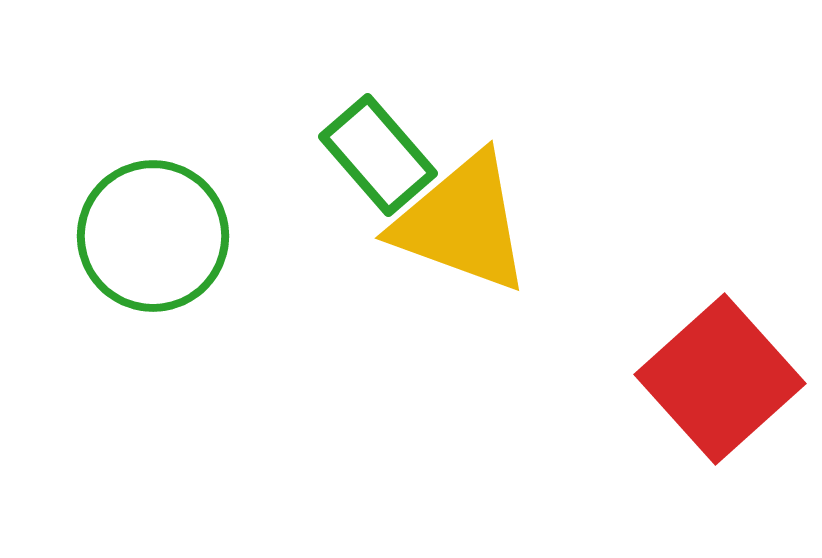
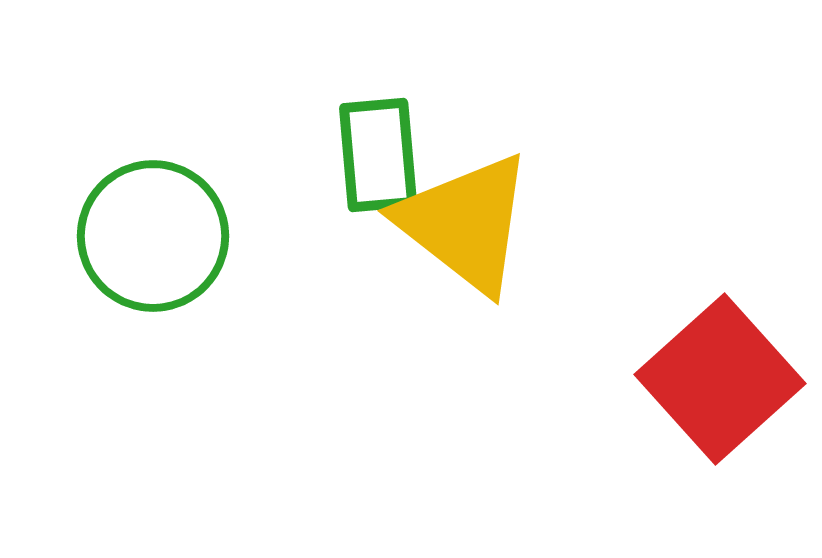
green rectangle: rotated 36 degrees clockwise
yellow triangle: moved 3 px right; rotated 18 degrees clockwise
